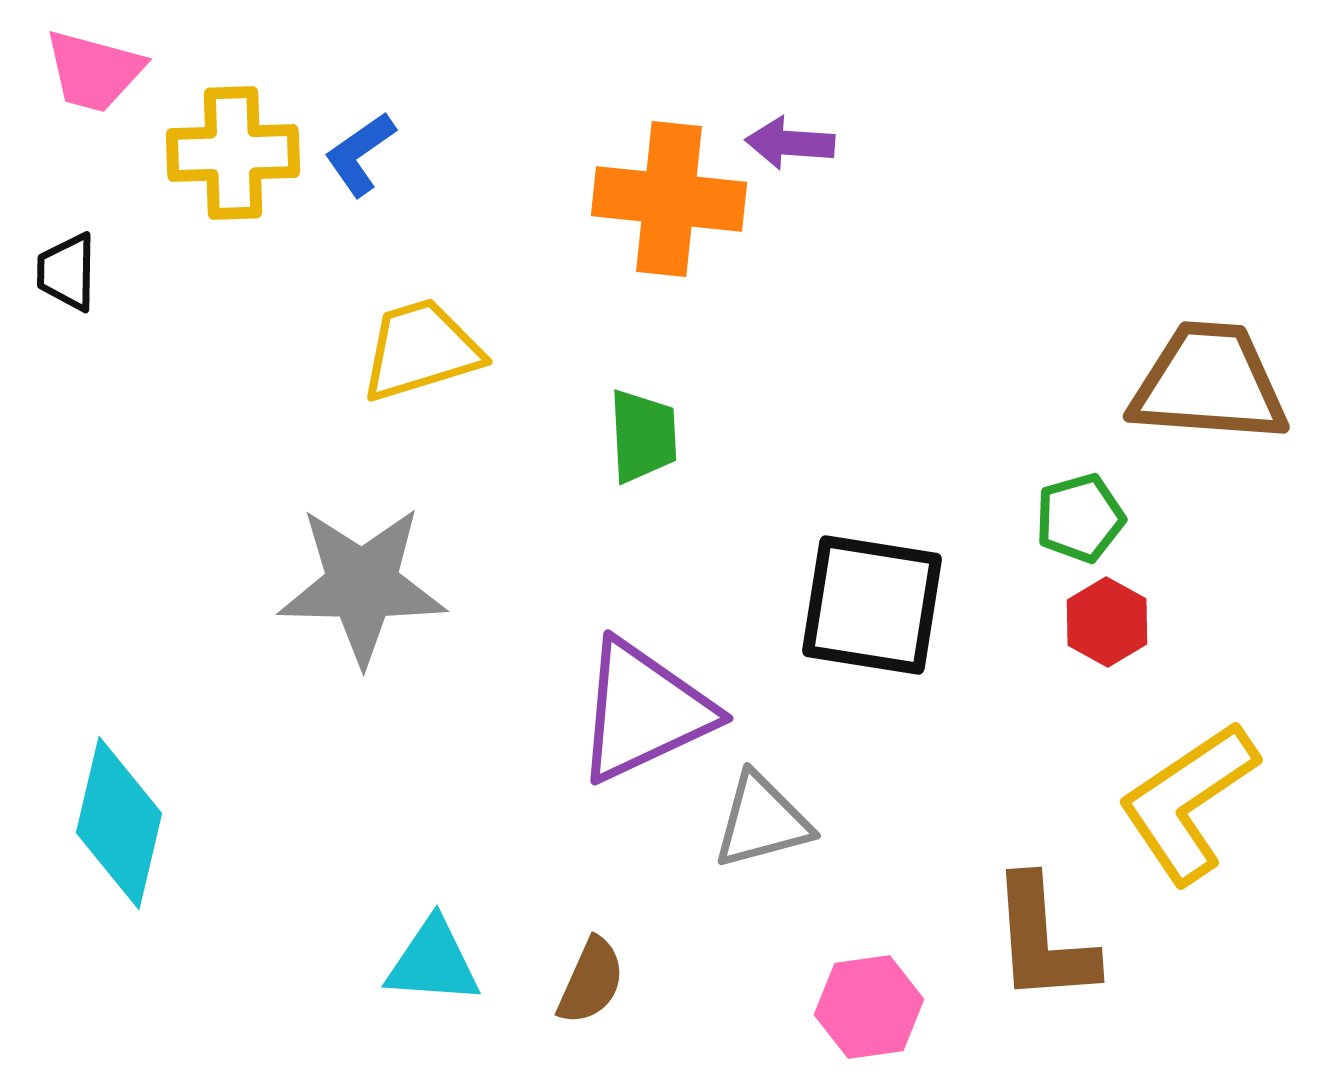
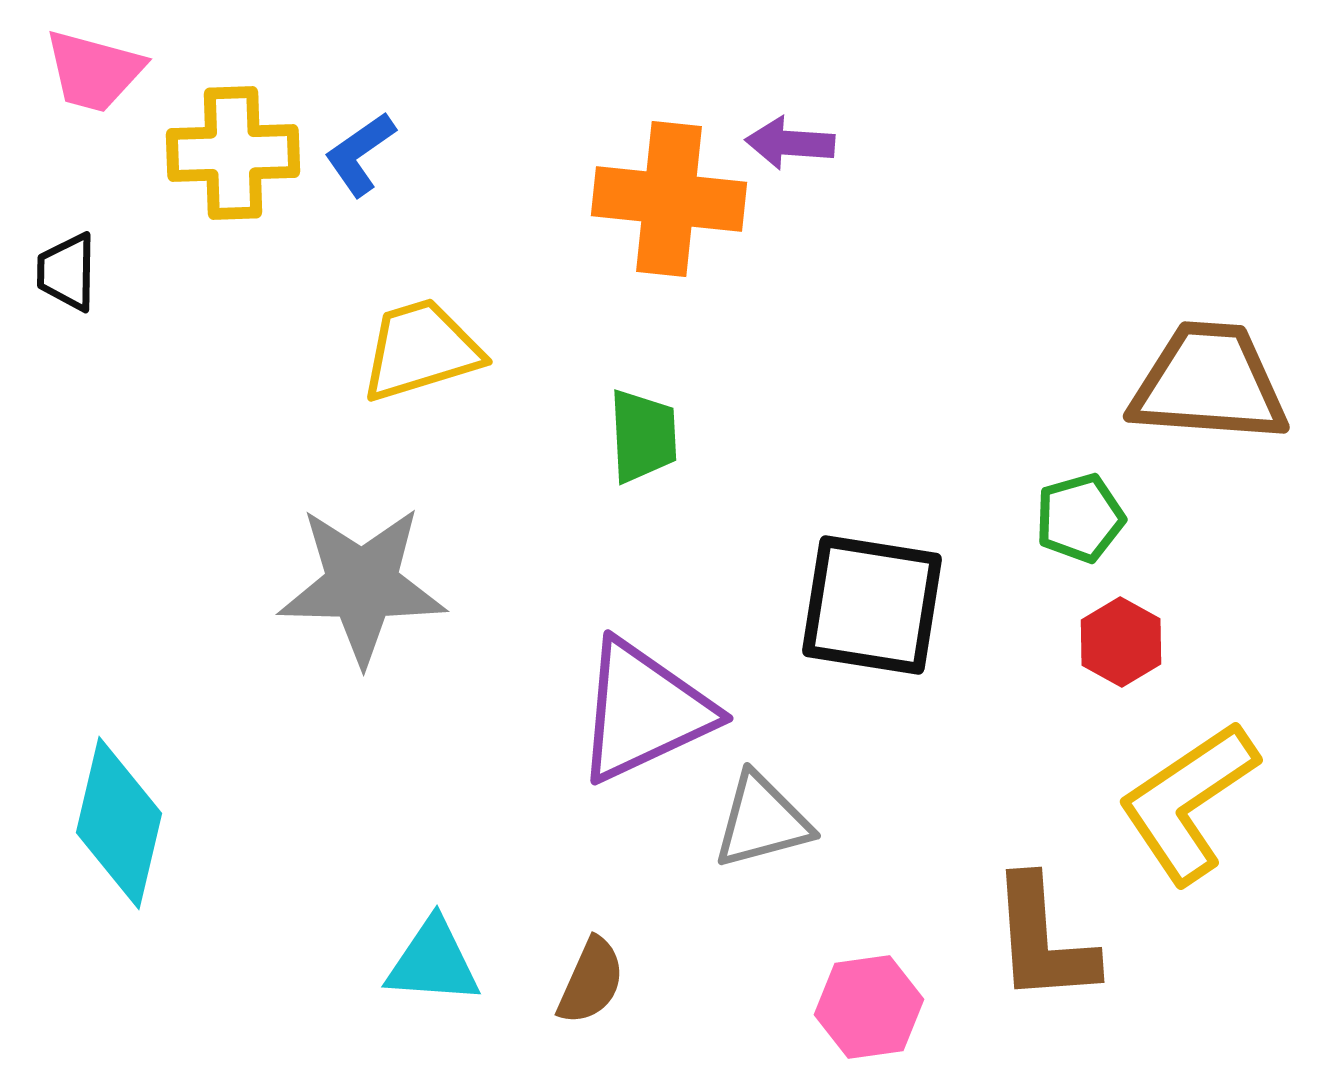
red hexagon: moved 14 px right, 20 px down
